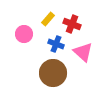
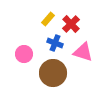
red cross: moved 1 px left; rotated 24 degrees clockwise
pink circle: moved 20 px down
blue cross: moved 1 px left, 1 px up
pink triangle: rotated 25 degrees counterclockwise
